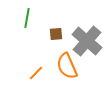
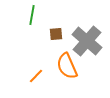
green line: moved 5 px right, 3 px up
orange line: moved 3 px down
